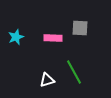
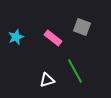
gray square: moved 2 px right, 1 px up; rotated 18 degrees clockwise
pink rectangle: rotated 36 degrees clockwise
green line: moved 1 px right, 1 px up
